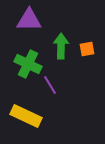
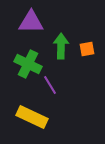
purple triangle: moved 2 px right, 2 px down
yellow rectangle: moved 6 px right, 1 px down
